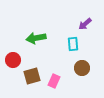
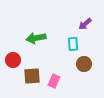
brown circle: moved 2 px right, 4 px up
brown square: rotated 12 degrees clockwise
